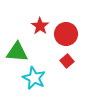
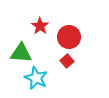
red circle: moved 3 px right, 3 px down
green triangle: moved 4 px right, 1 px down
cyan star: moved 2 px right
